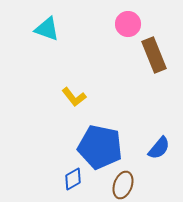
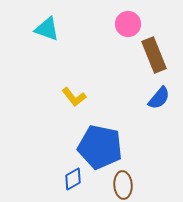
blue semicircle: moved 50 px up
brown ellipse: rotated 24 degrees counterclockwise
